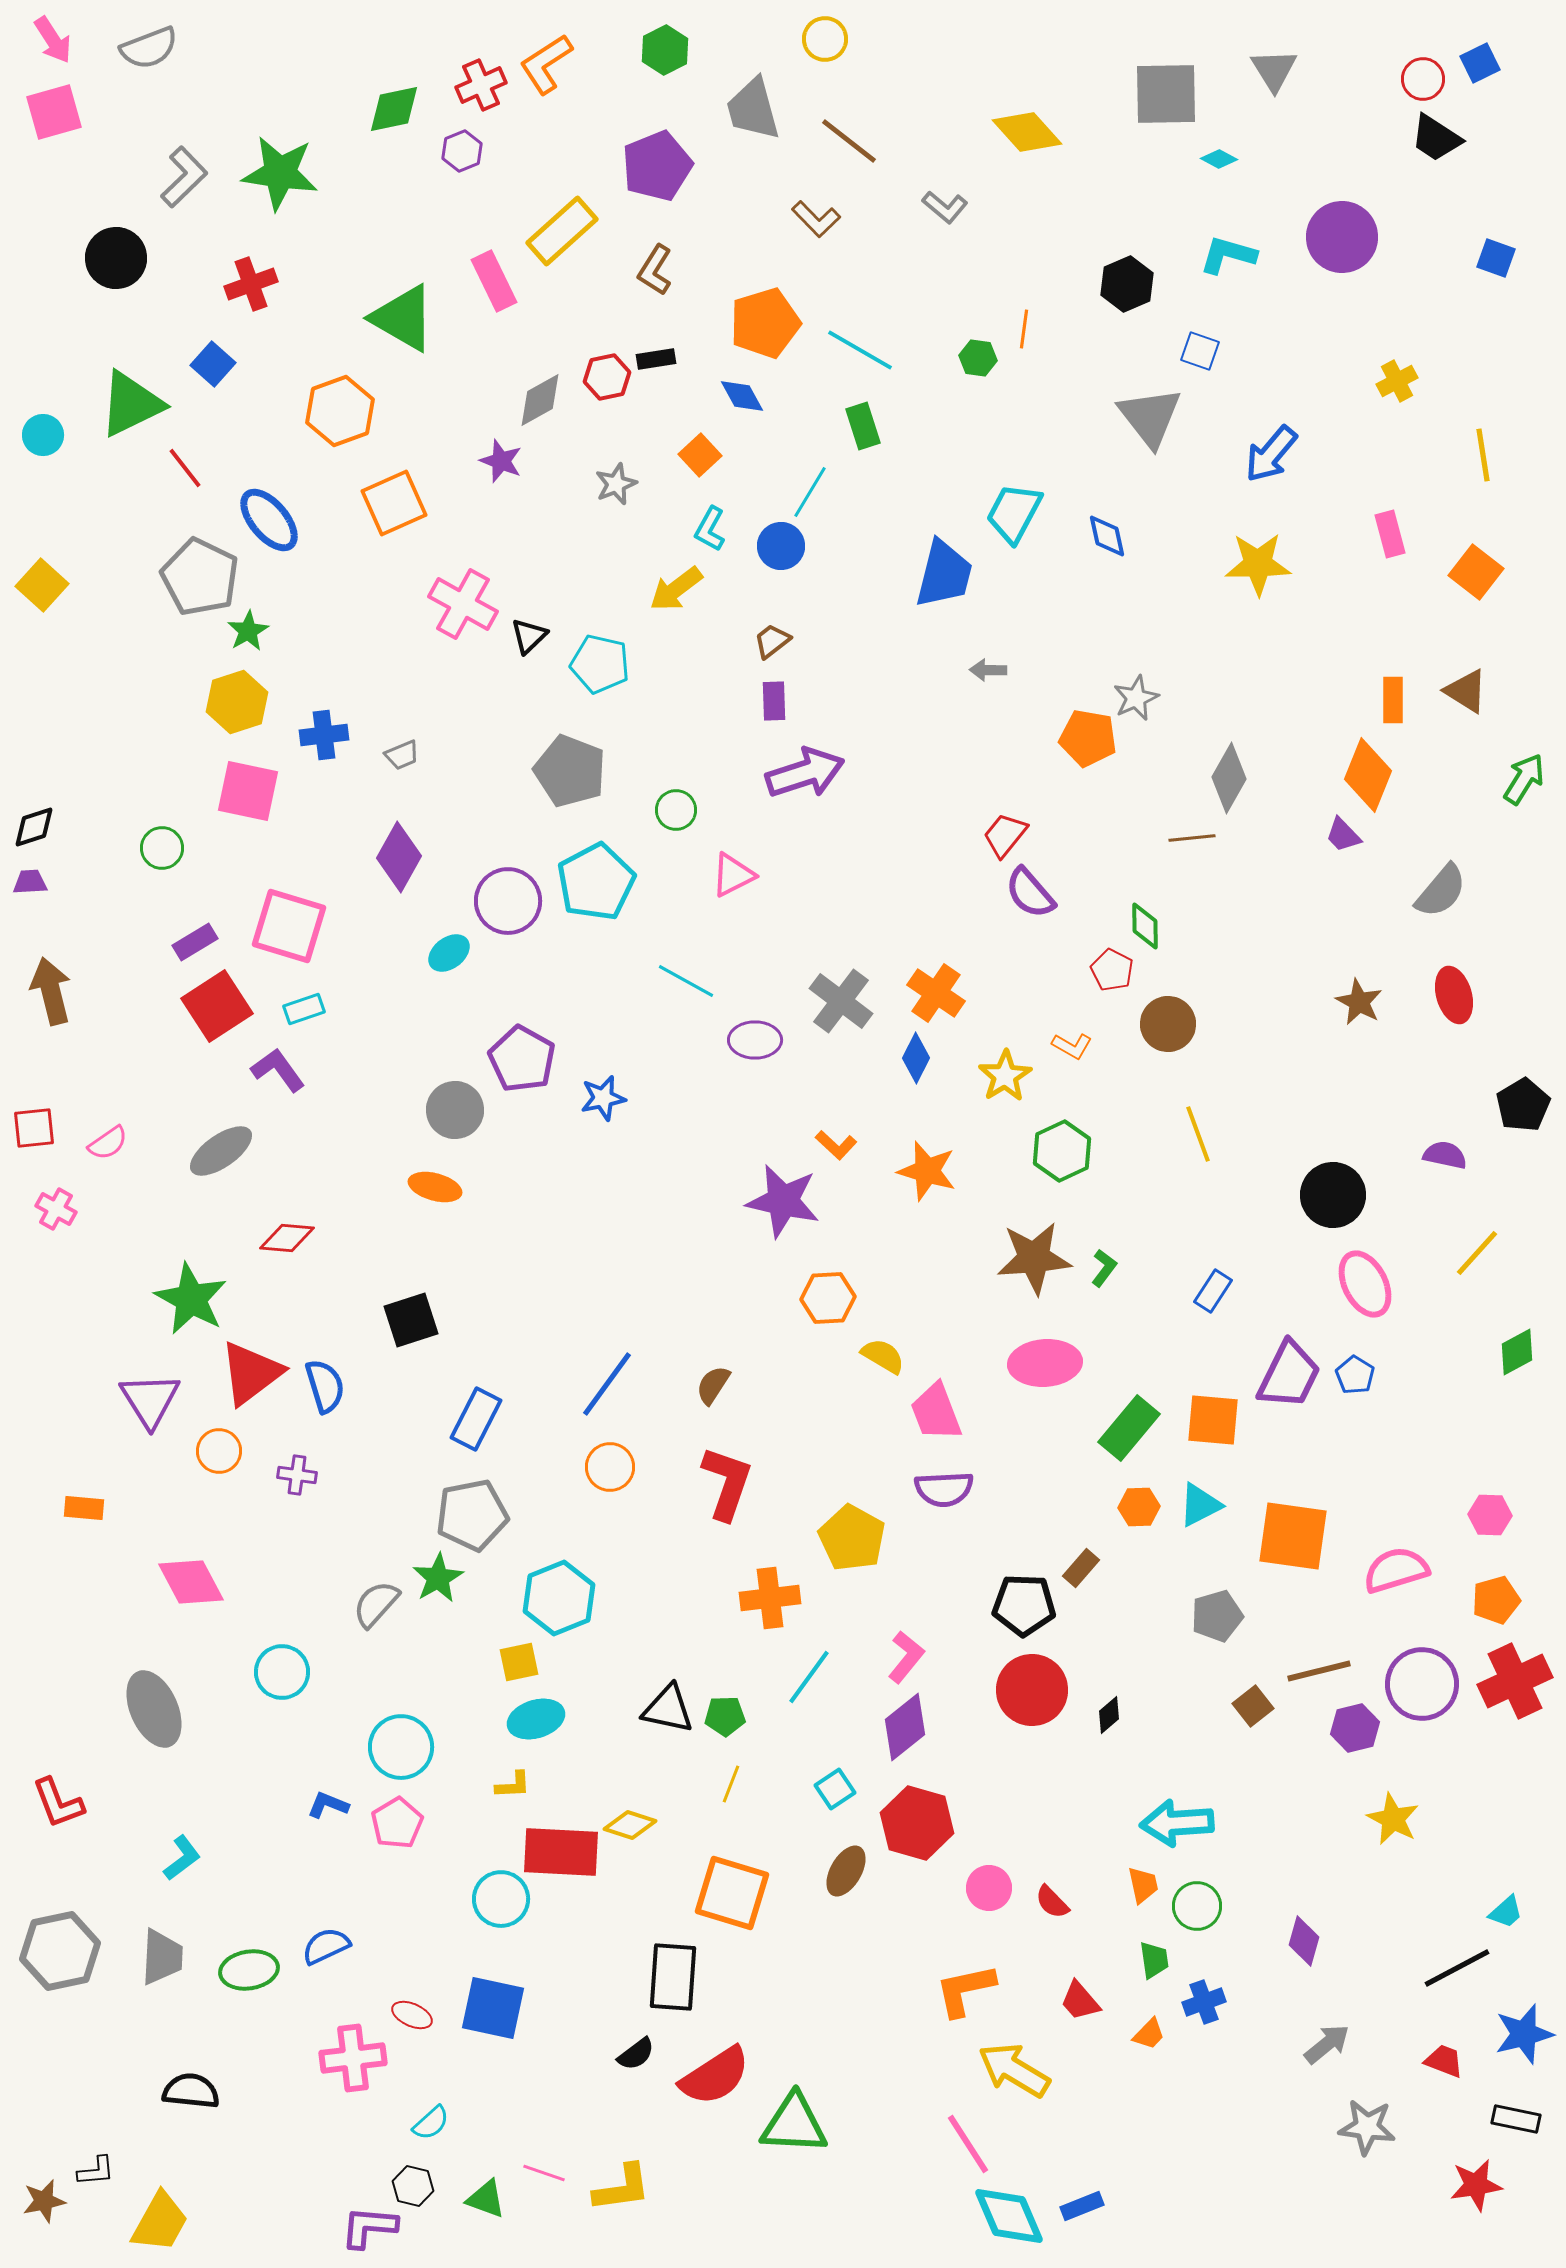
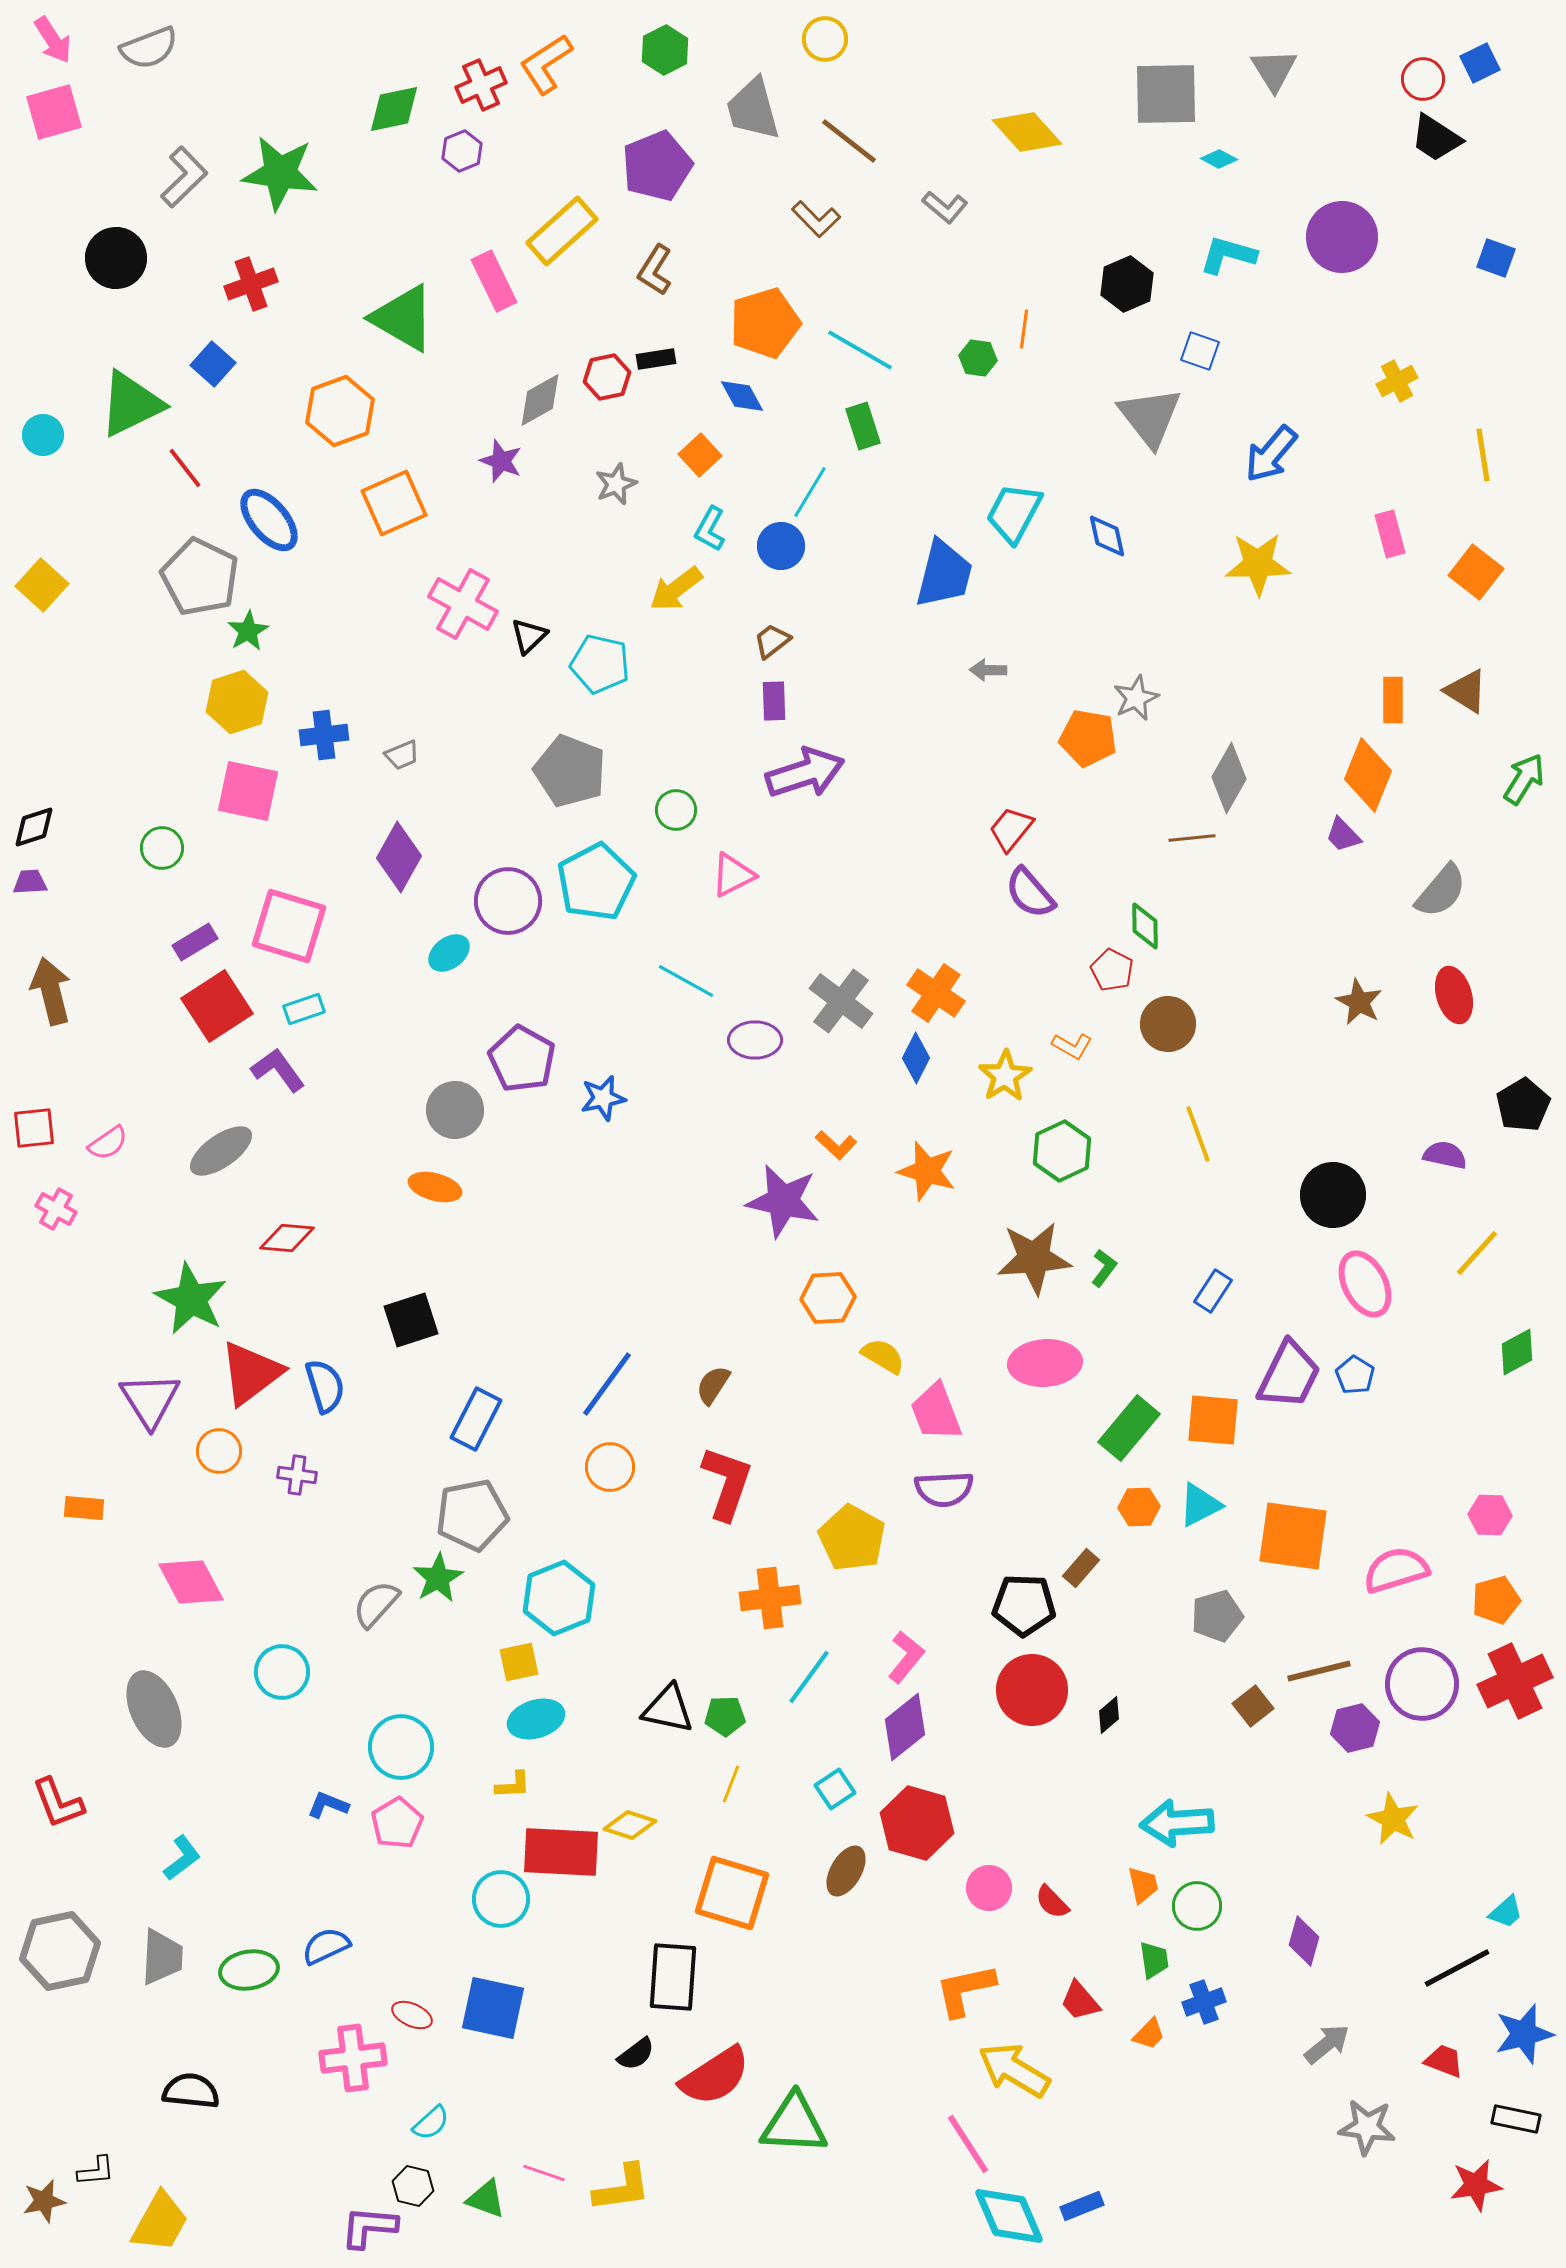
red trapezoid at (1005, 835): moved 6 px right, 6 px up
